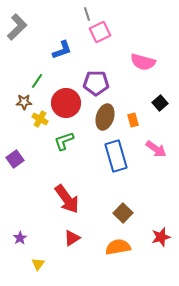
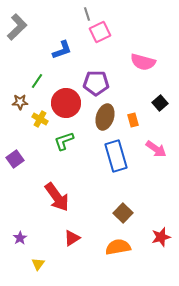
brown star: moved 4 px left
red arrow: moved 10 px left, 2 px up
